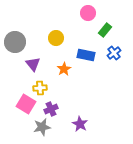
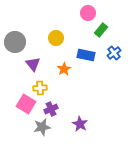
green rectangle: moved 4 px left
